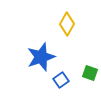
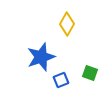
blue square: rotated 14 degrees clockwise
